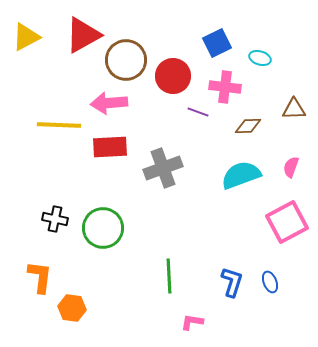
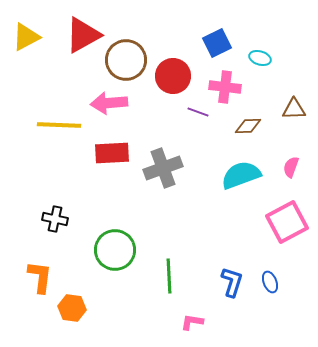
red rectangle: moved 2 px right, 6 px down
green circle: moved 12 px right, 22 px down
